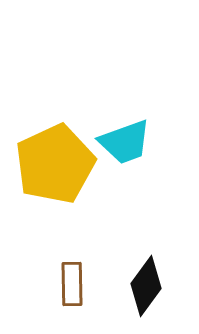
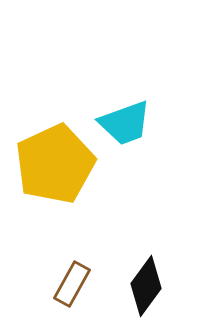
cyan trapezoid: moved 19 px up
brown rectangle: rotated 30 degrees clockwise
